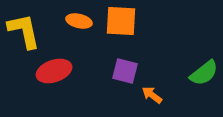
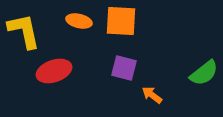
purple square: moved 1 px left, 3 px up
